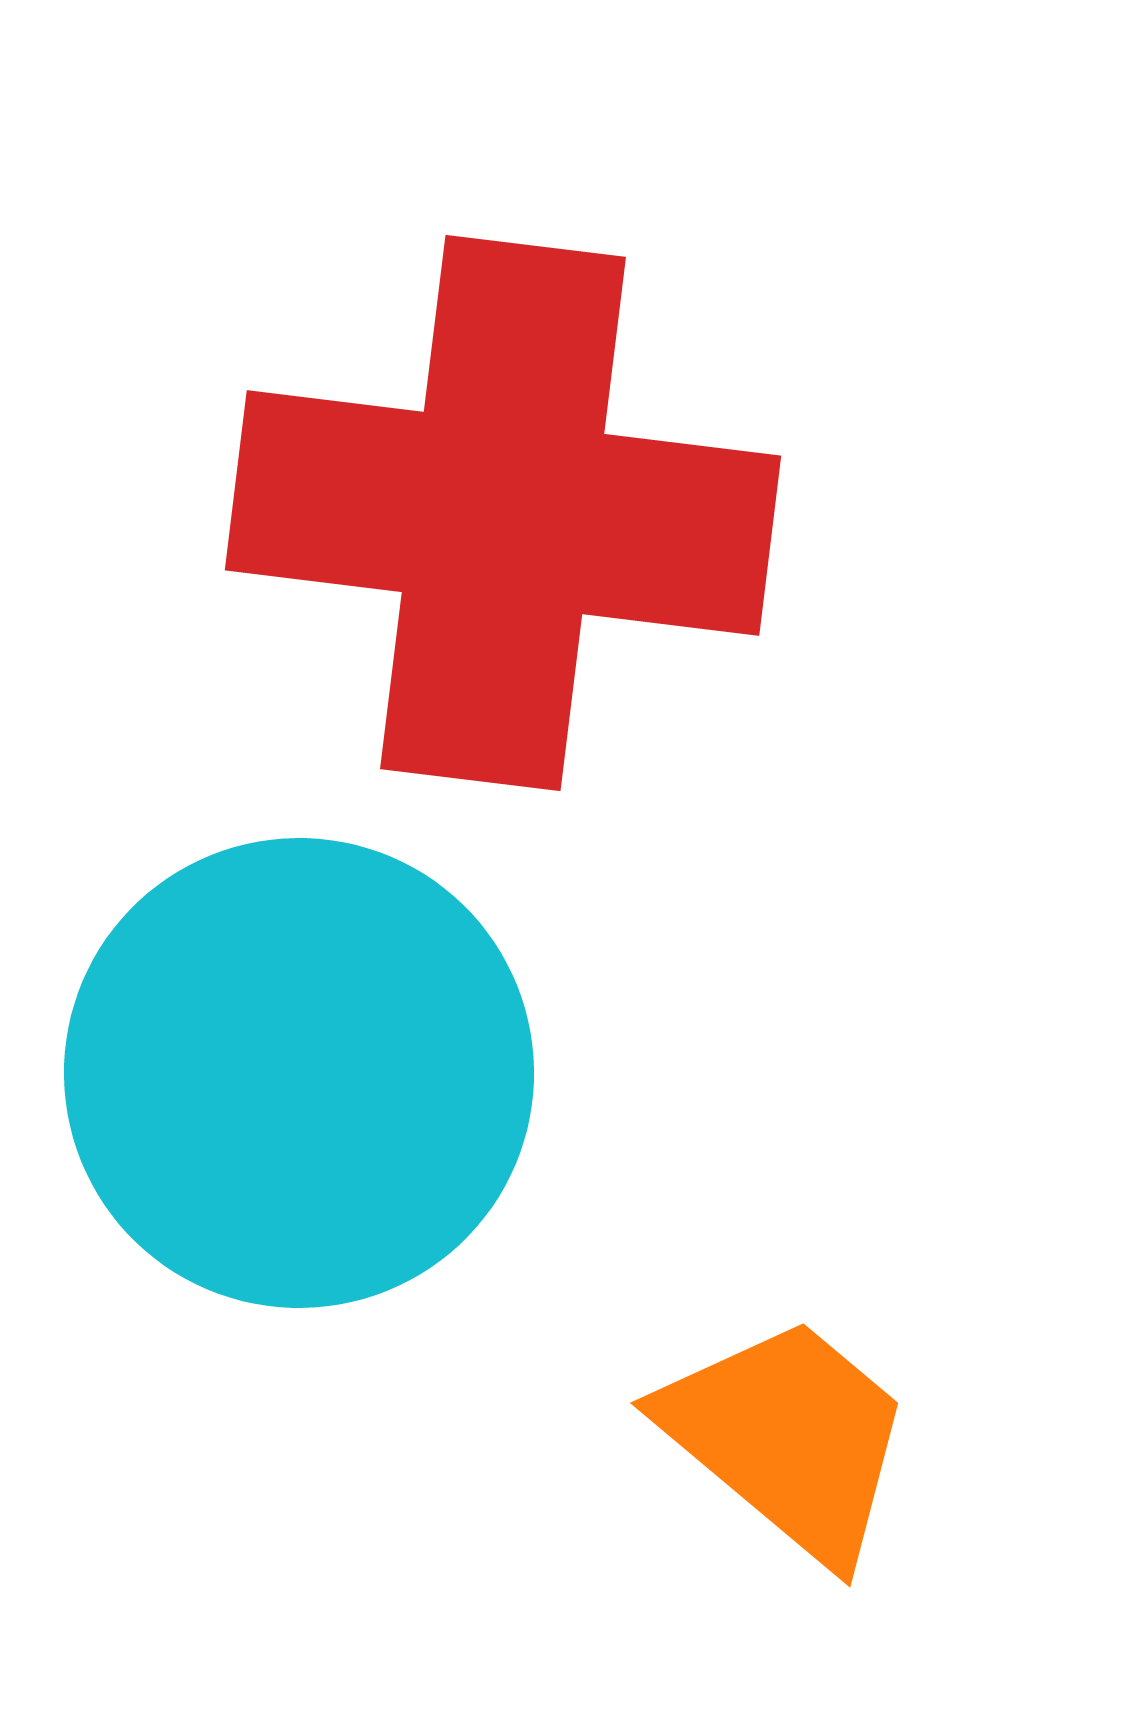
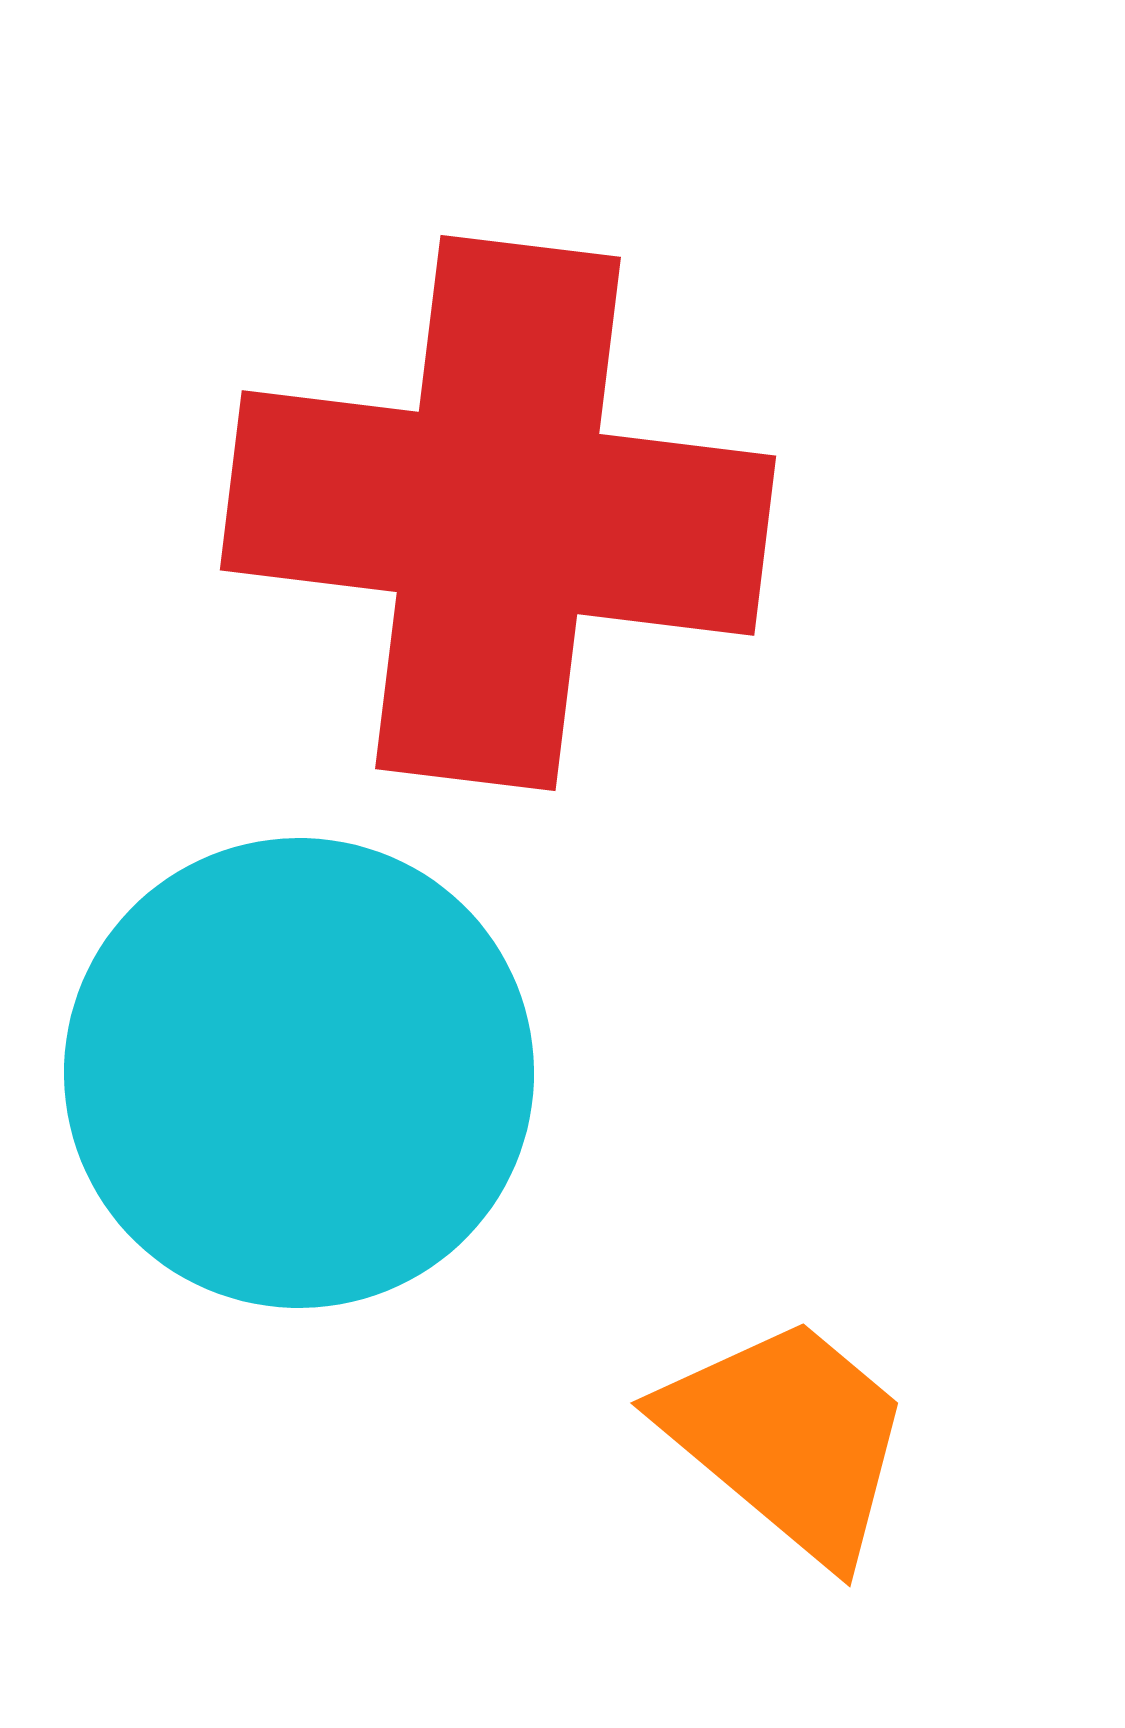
red cross: moved 5 px left
